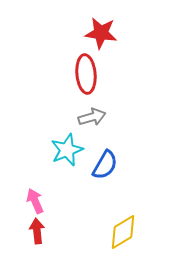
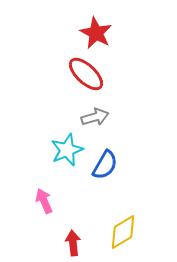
red star: moved 5 px left; rotated 20 degrees clockwise
red ellipse: rotated 42 degrees counterclockwise
gray arrow: moved 3 px right
pink arrow: moved 9 px right
red arrow: moved 36 px right, 12 px down
